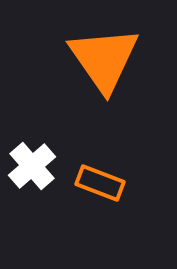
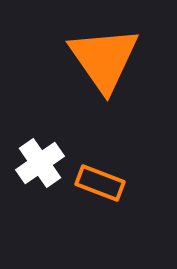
white cross: moved 8 px right, 3 px up; rotated 6 degrees clockwise
